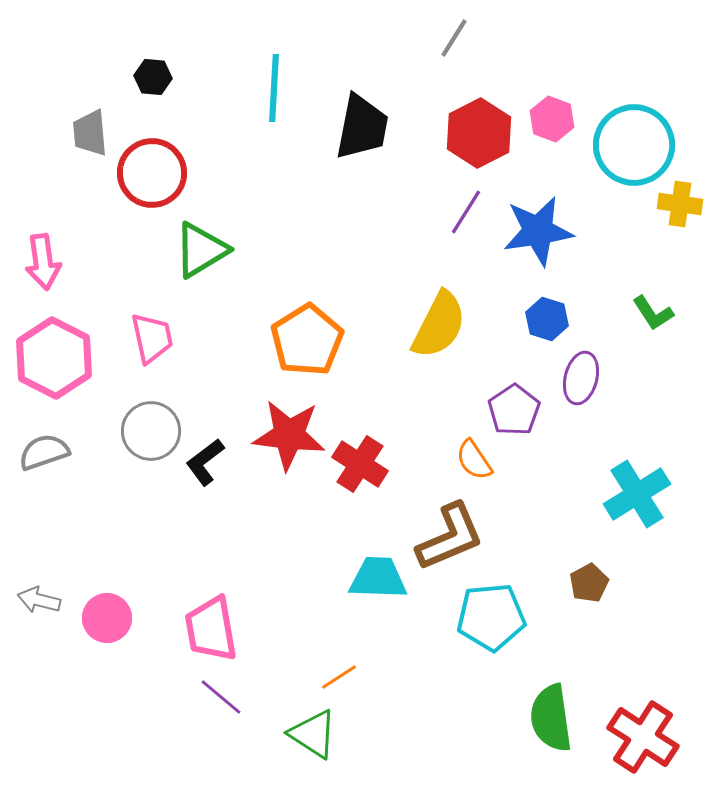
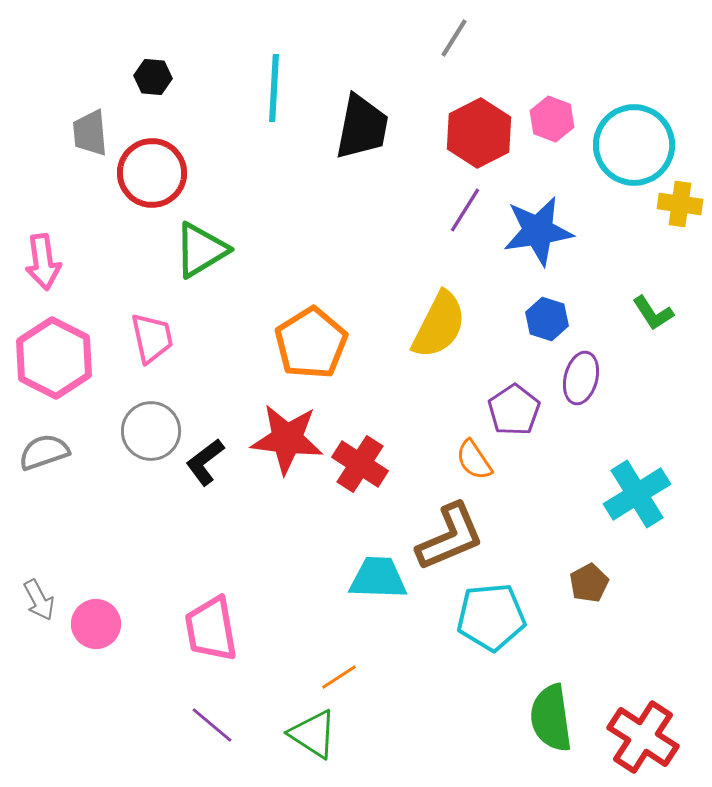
purple line at (466, 212): moved 1 px left, 2 px up
orange pentagon at (307, 340): moved 4 px right, 3 px down
red star at (289, 435): moved 2 px left, 4 px down
gray arrow at (39, 600): rotated 132 degrees counterclockwise
pink circle at (107, 618): moved 11 px left, 6 px down
purple line at (221, 697): moved 9 px left, 28 px down
